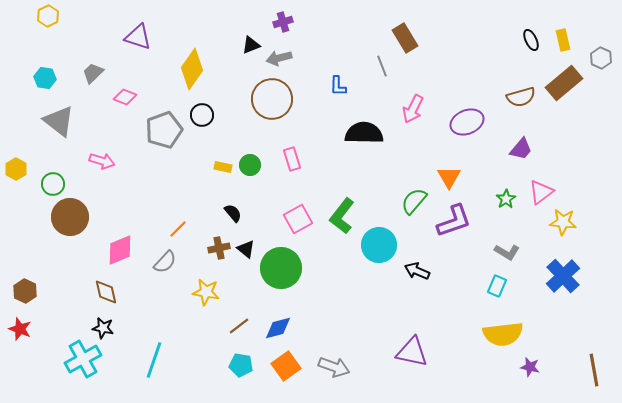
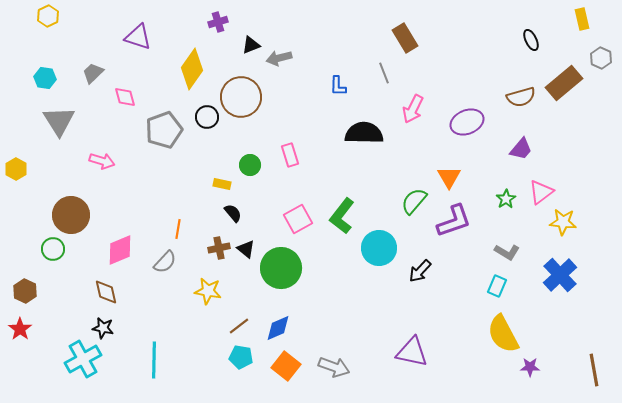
purple cross at (283, 22): moved 65 px left
yellow rectangle at (563, 40): moved 19 px right, 21 px up
gray line at (382, 66): moved 2 px right, 7 px down
pink diamond at (125, 97): rotated 55 degrees clockwise
brown circle at (272, 99): moved 31 px left, 2 px up
black circle at (202, 115): moved 5 px right, 2 px down
gray triangle at (59, 121): rotated 20 degrees clockwise
pink rectangle at (292, 159): moved 2 px left, 4 px up
yellow rectangle at (223, 167): moved 1 px left, 17 px down
green circle at (53, 184): moved 65 px down
brown circle at (70, 217): moved 1 px right, 2 px up
orange line at (178, 229): rotated 36 degrees counterclockwise
cyan circle at (379, 245): moved 3 px down
black arrow at (417, 271): moved 3 px right; rotated 70 degrees counterclockwise
blue cross at (563, 276): moved 3 px left, 1 px up
yellow star at (206, 292): moved 2 px right, 1 px up
blue diamond at (278, 328): rotated 8 degrees counterclockwise
red star at (20, 329): rotated 15 degrees clockwise
yellow semicircle at (503, 334): rotated 69 degrees clockwise
cyan line at (154, 360): rotated 18 degrees counterclockwise
cyan pentagon at (241, 365): moved 8 px up
orange square at (286, 366): rotated 16 degrees counterclockwise
purple star at (530, 367): rotated 12 degrees counterclockwise
